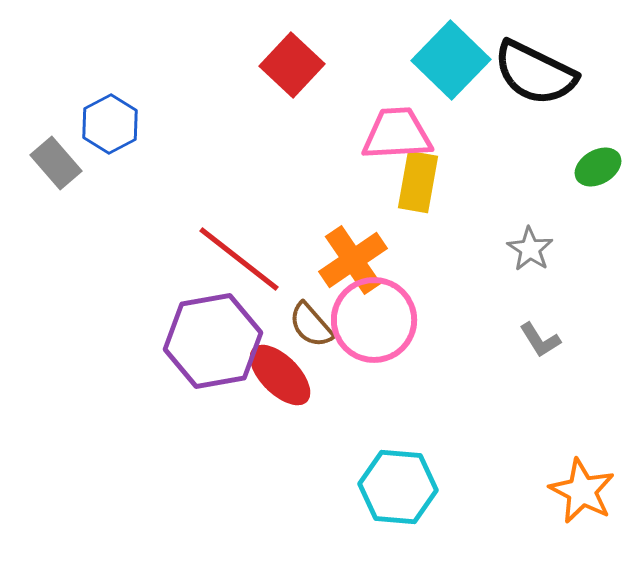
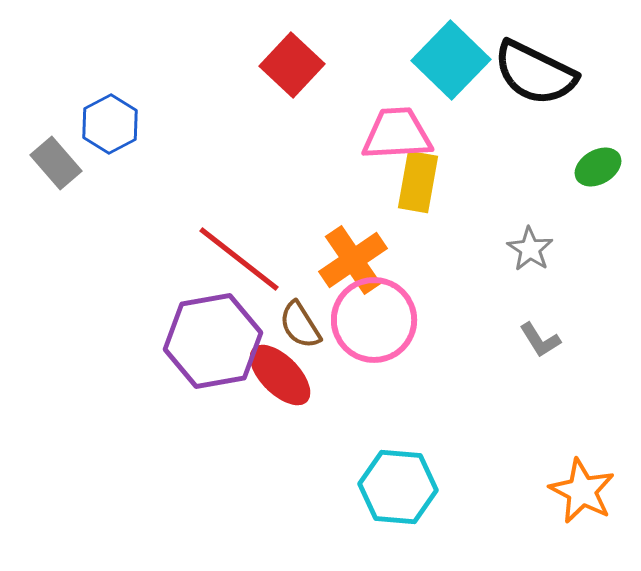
brown semicircle: moved 11 px left; rotated 9 degrees clockwise
